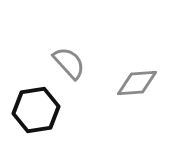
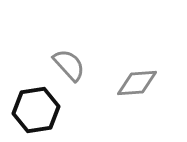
gray semicircle: moved 2 px down
